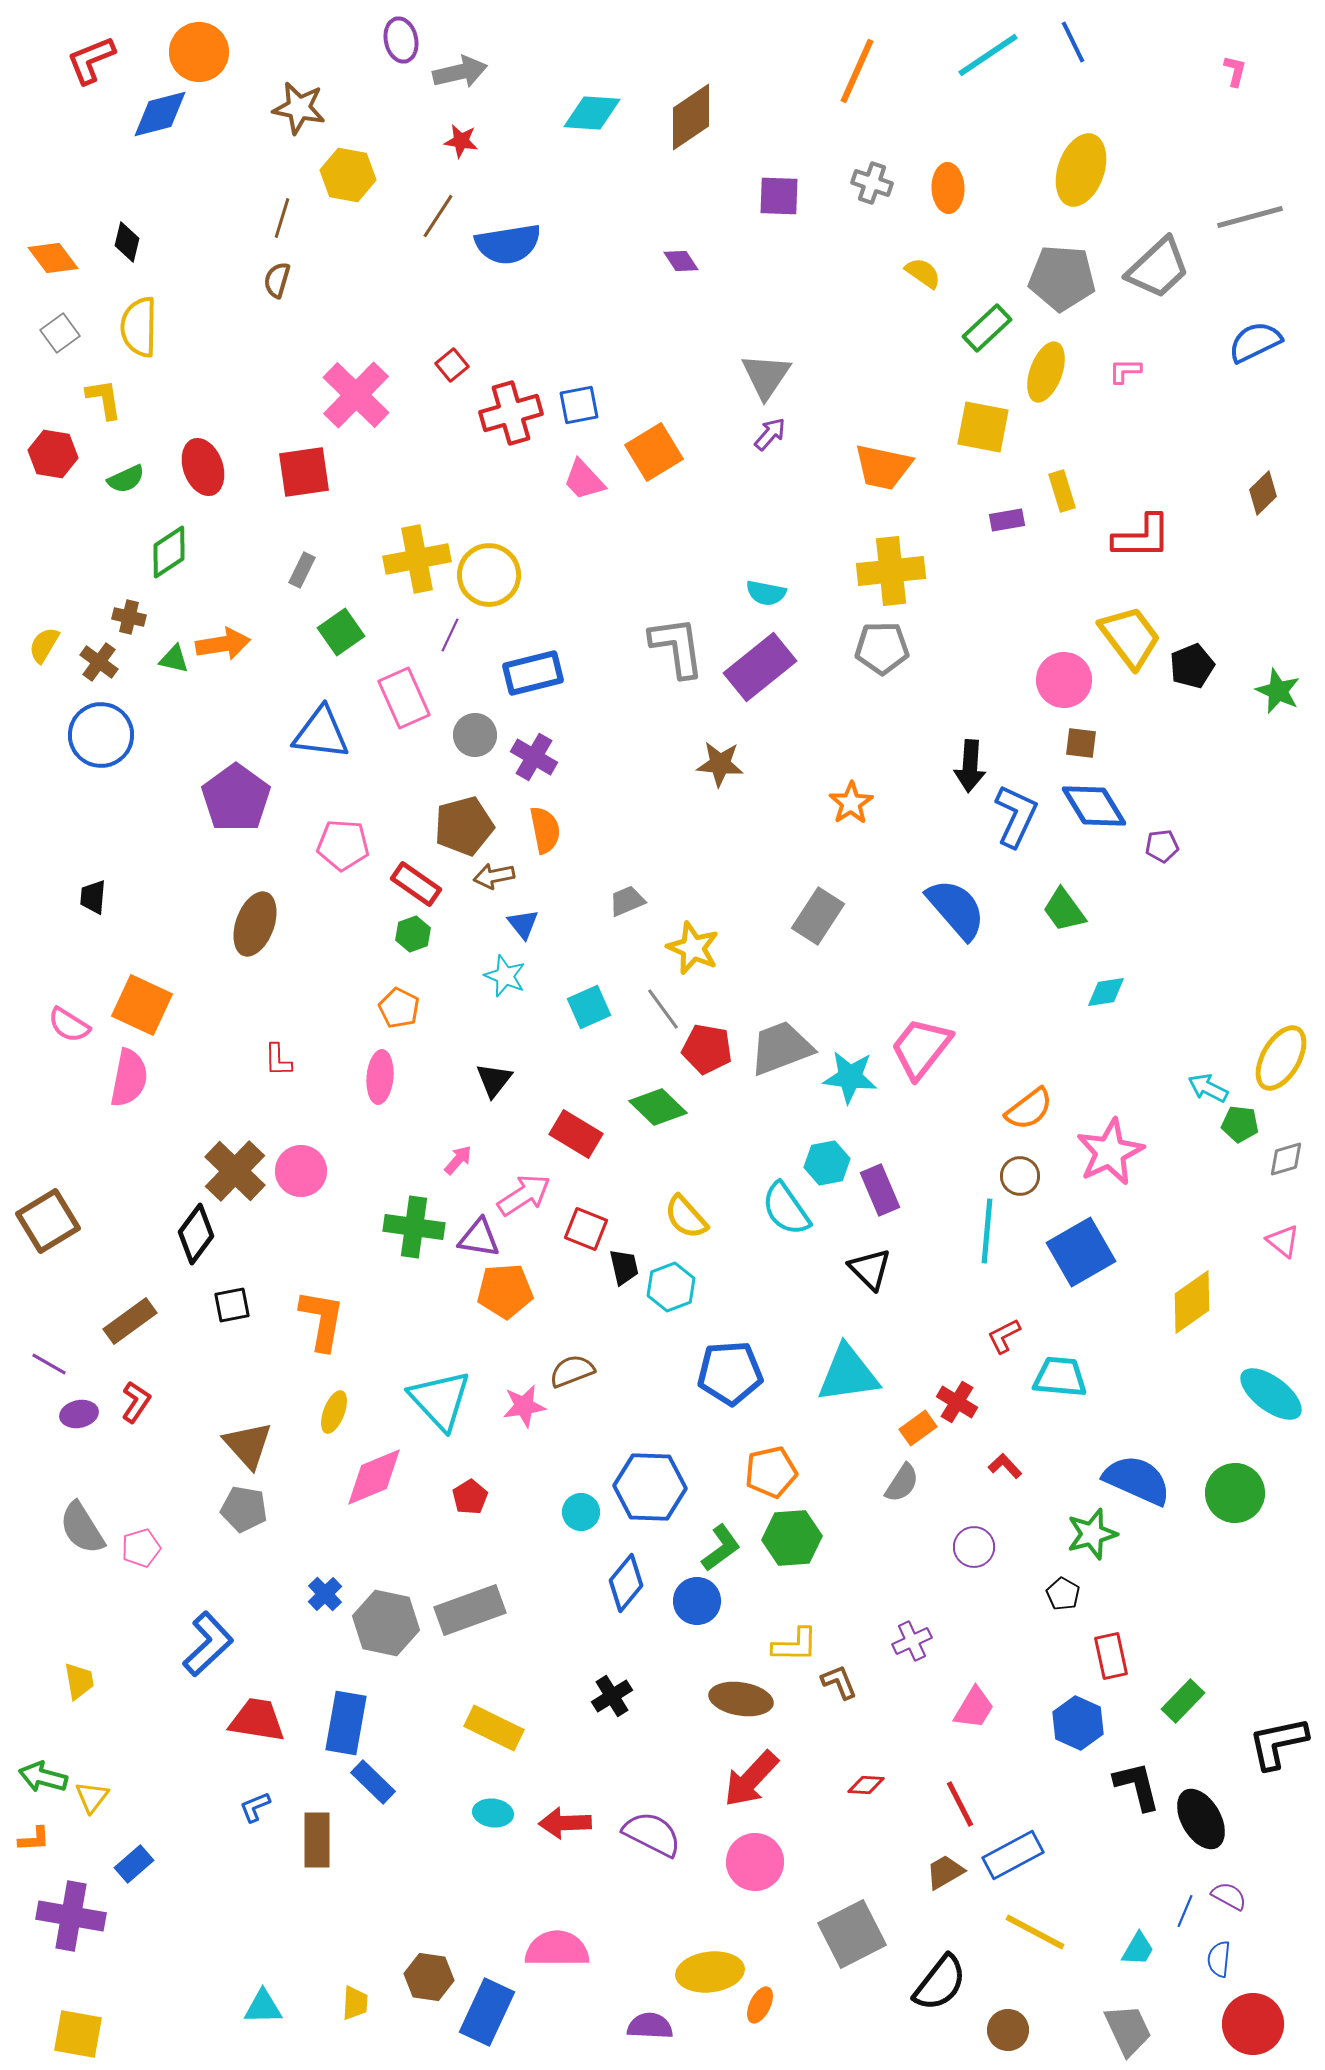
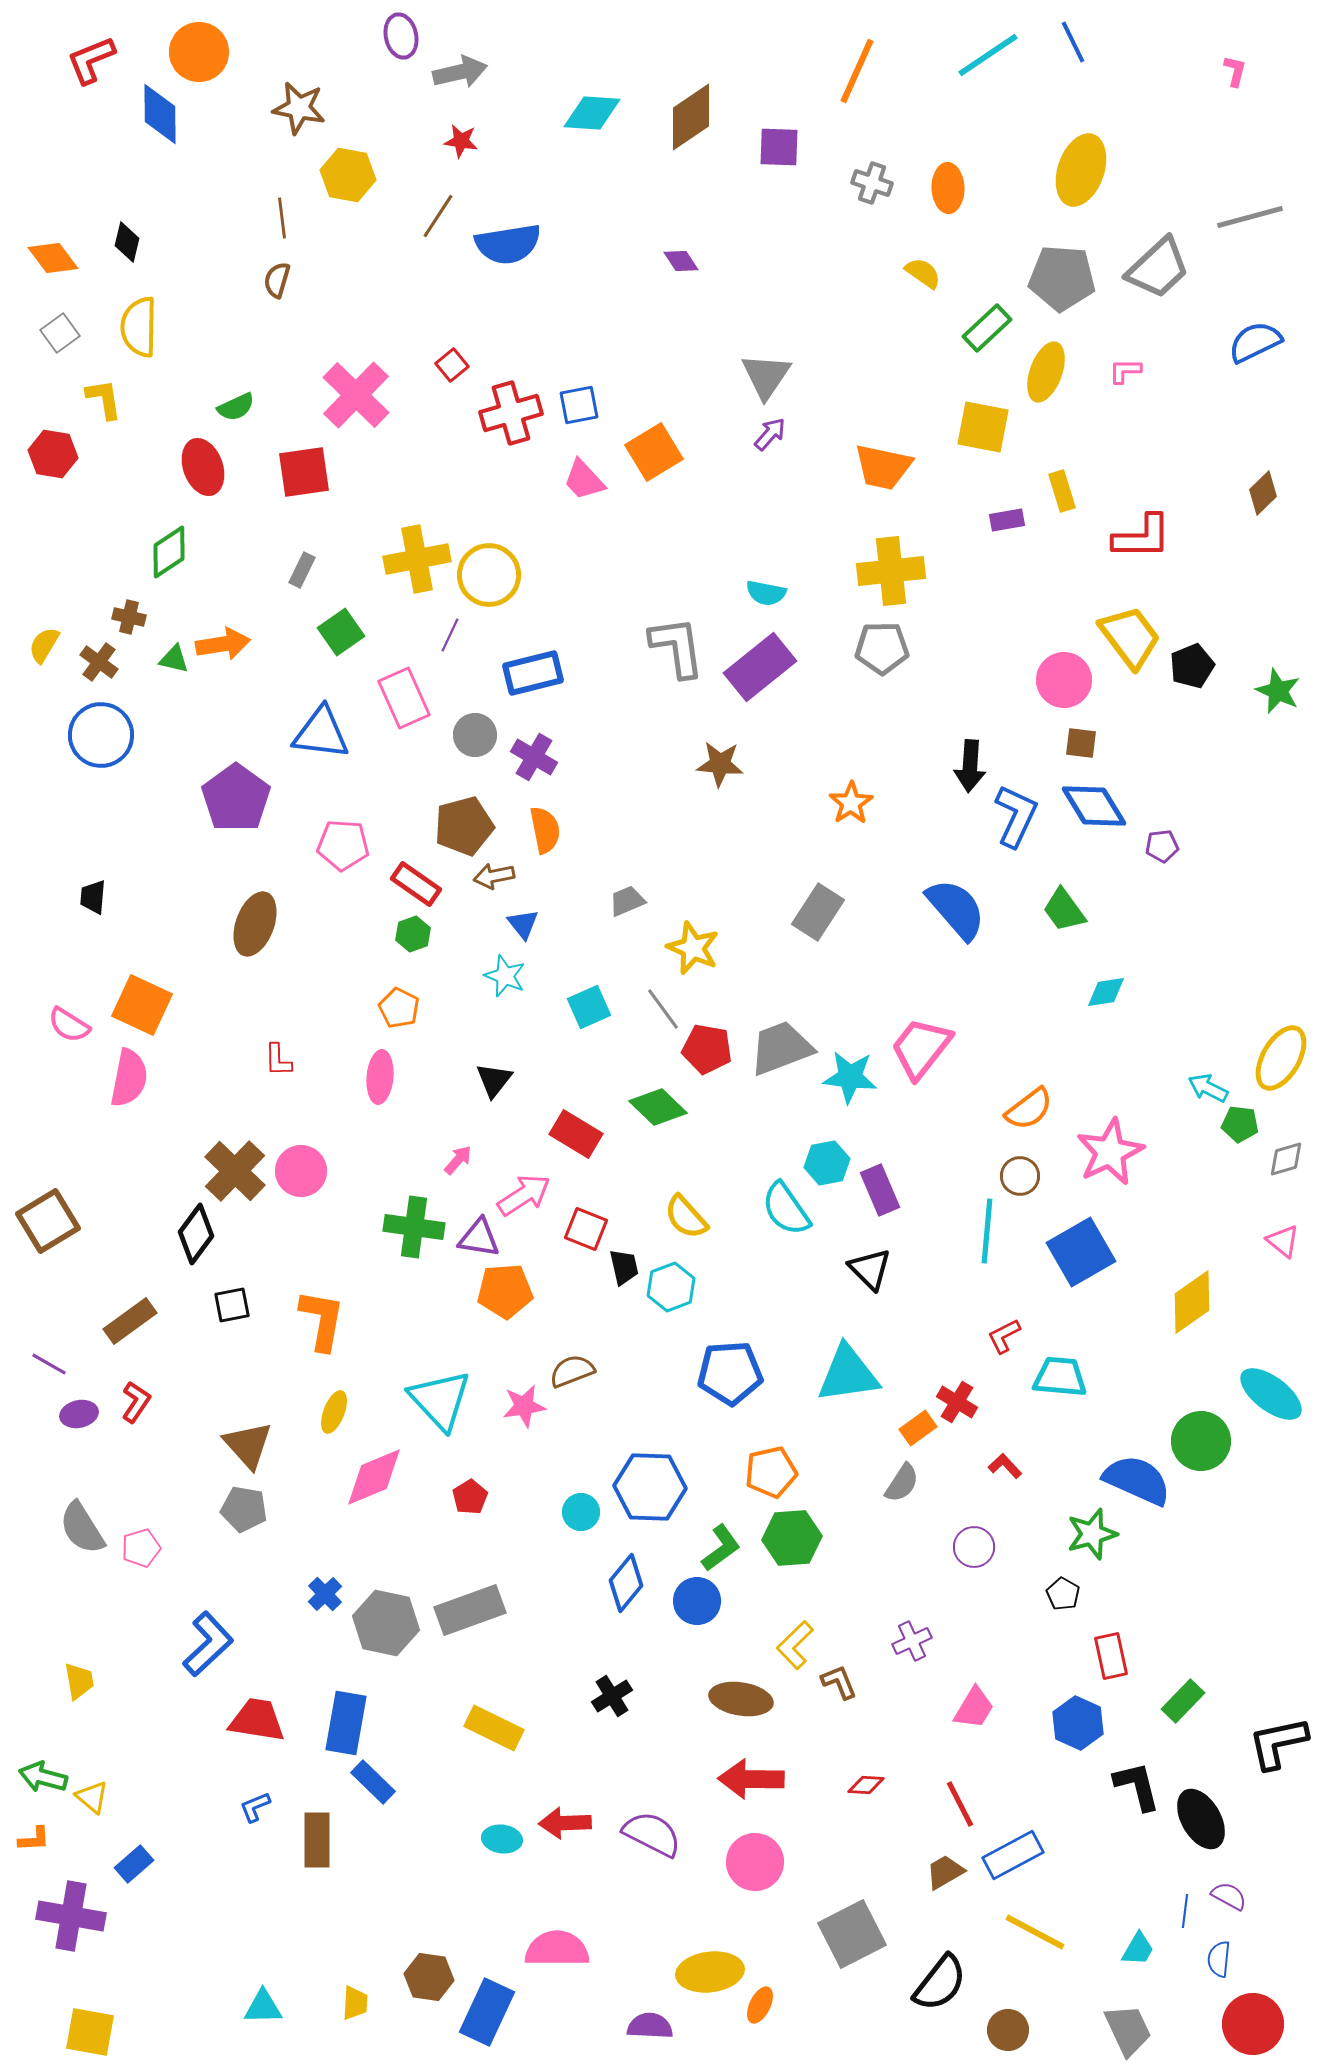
purple ellipse at (401, 40): moved 4 px up
blue diamond at (160, 114): rotated 76 degrees counterclockwise
purple square at (779, 196): moved 49 px up
brown line at (282, 218): rotated 24 degrees counterclockwise
green semicircle at (126, 479): moved 110 px right, 72 px up
gray rectangle at (818, 916): moved 4 px up
green circle at (1235, 1493): moved 34 px left, 52 px up
yellow L-shape at (795, 1645): rotated 135 degrees clockwise
red arrow at (751, 1779): rotated 48 degrees clockwise
yellow triangle at (92, 1797): rotated 27 degrees counterclockwise
cyan ellipse at (493, 1813): moved 9 px right, 26 px down
blue line at (1185, 1911): rotated 16 degrees counterclockwise
yellow square at (78, 2034): moved 12 px right, 2 px up
